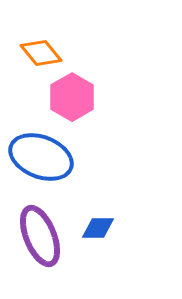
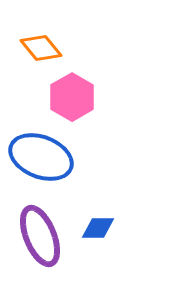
orange diamond: moved 5 px up
